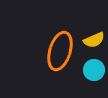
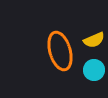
orange ellipse: rotated 33 degrees counterclockwise
